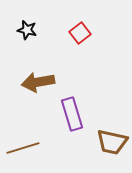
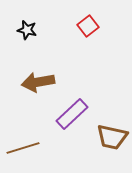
red square: moved 8 px right, 7 px up
purple rectangle: rotated 64 degrees clockwise
brown trapezoid: moved 5 px up
